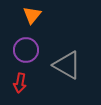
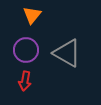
gray triangle: moved 12 px up
red arrow: moved 5 px right, 2 px up
